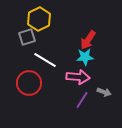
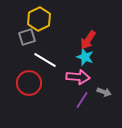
cyan star: rotated 24 degrees clockwise
